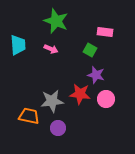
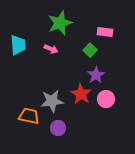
green star: moved 4 px right, 2 px down; rotated 30 degrees clockwise
green square: rotated 16 degrees clockwise
purple star: rotated 24 degrees clockwise
red star: moved 1 px right; rotated 25 degrees clockwise
